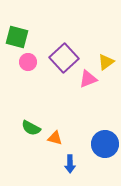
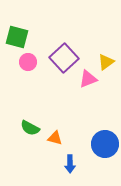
green semicircle: moved 1 px left
